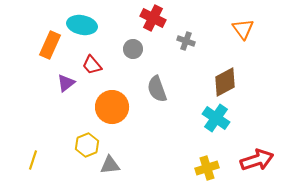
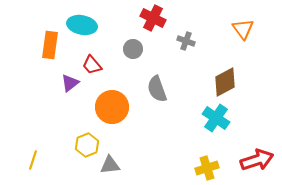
orange rectangle: rotated 16 degrees counterclockwise
purple triangle: moved 4 px right
